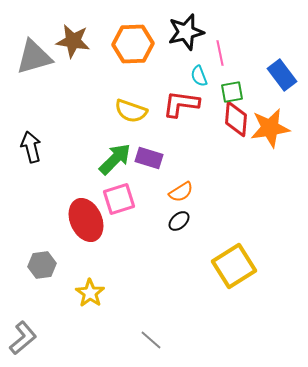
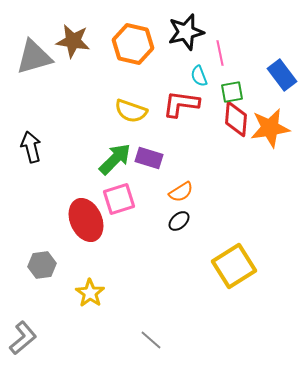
orange hexagon: rotated 15 degrees clockwise
